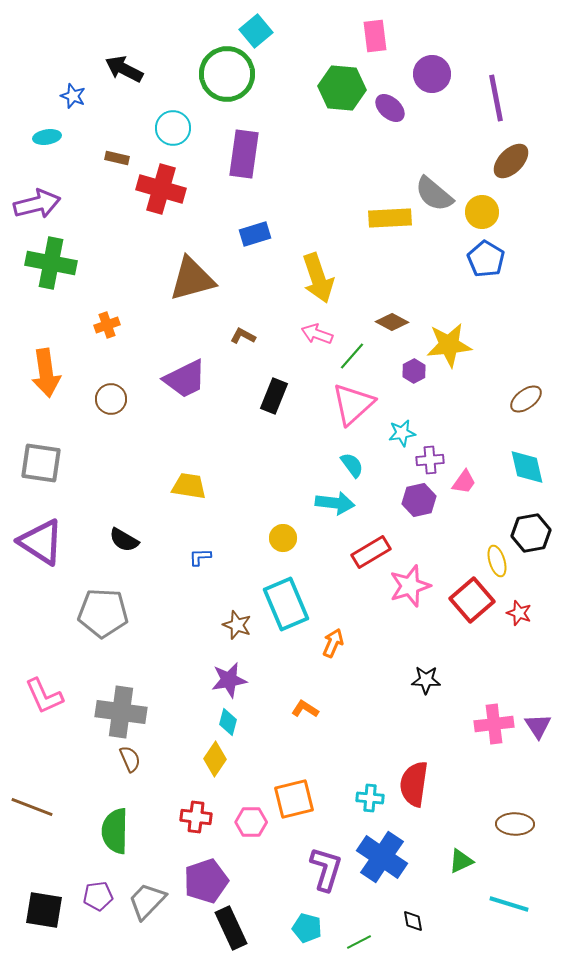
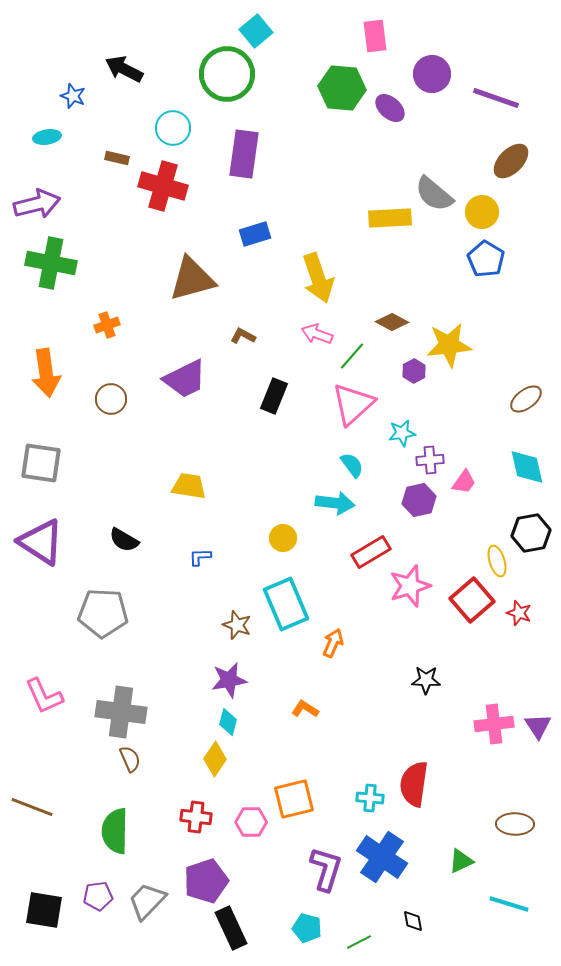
purple line at (496, 98): rotated 60 degrees counterclockwise
red cross at (161, 189): moved 2 px right, 3 px up
